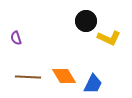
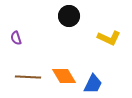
black circle: moved 17 px left, 5 px up
